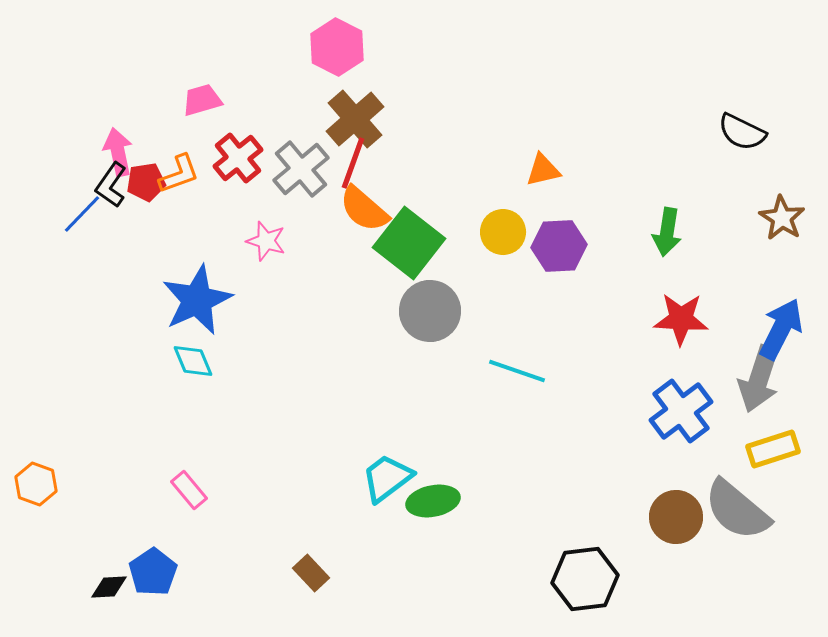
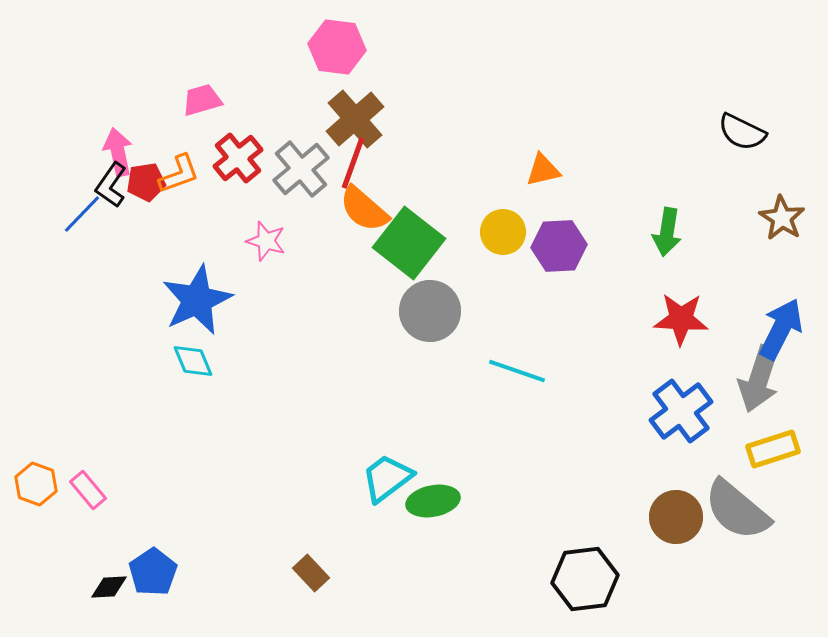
pink hexagon: rotated 20 degrees counterclockwise
pink rectangle: moved 101 px left
